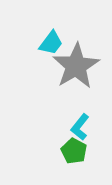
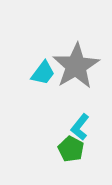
cyan trapezoid: moved 8 px left, 30 px down
green pentagon: moved 3 px left, 2 px up
